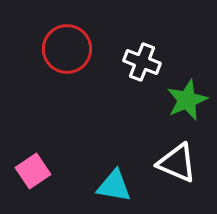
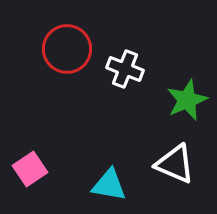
white cross: moved 17 px left, 7 px down
white triangle: moved 2 px left, 1 px down
pink square: moved 3 px left, 2 px up
cyan triangle: moved 5 px left, 1 px up
